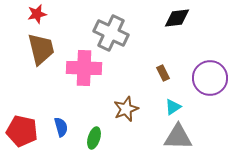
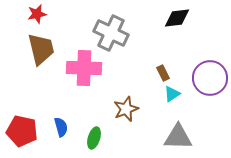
cyan triangle: moved 1 px left, 13 px up
